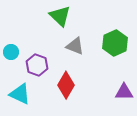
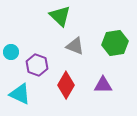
green hexagon: rotated 15 degrees clockwise
purple triangle: moved 21 px left, 7 px up
